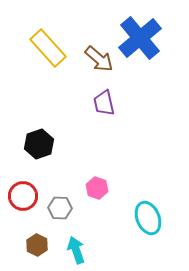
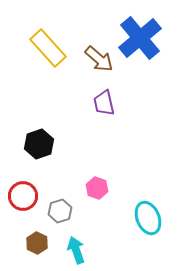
gray hexagon: moved 3 px down; rotated 20 degrees counterclockwise
brown hexagon: moved 2 px up
